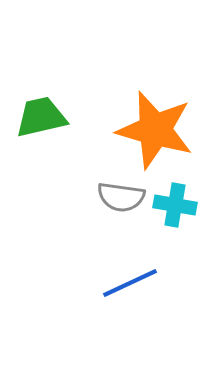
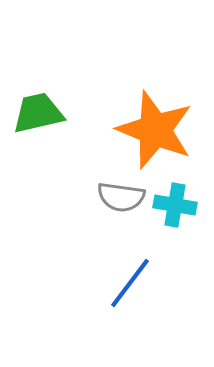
green trapezoid: moved 3 px left, 4 px up
orange star: rotated 6 degrees clockwise
blue line: rotated 28 degrees counterclockwise
